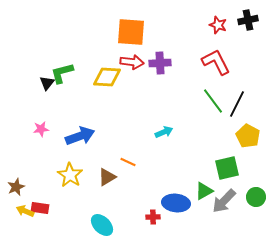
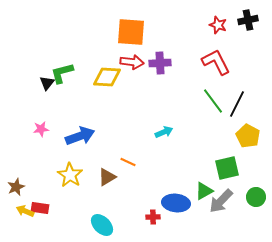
gray arrow: moved 3 px left
